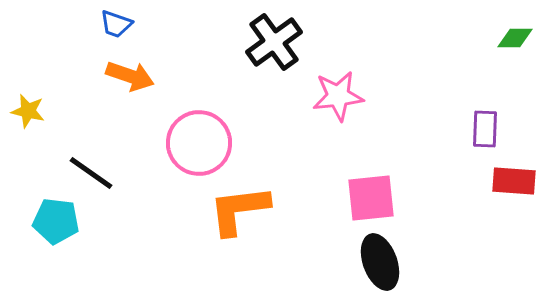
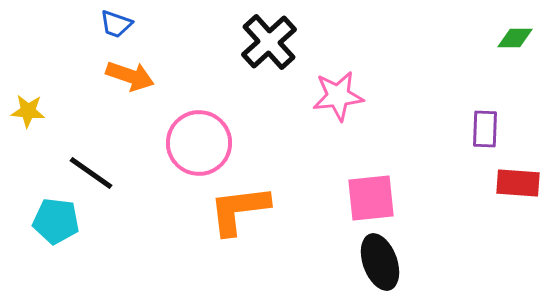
black cross: moved 5 px left; rotated 6 degrees counterclockwise
yellow star: rotated 8 degrees counterclockwise
red rectangle: moved 4 px right, 2 px down
